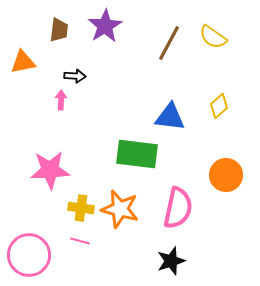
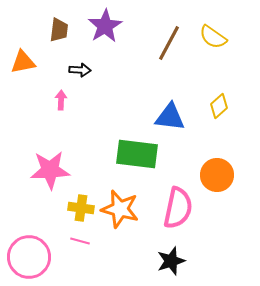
black arrow: moved 5 px right, 6 px up
orange circle: moved 9 px left
pink circle: moved 2 px down
